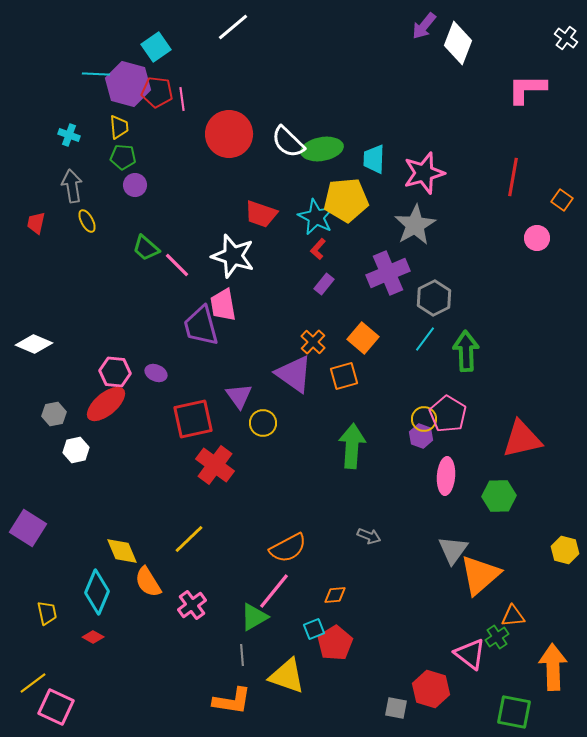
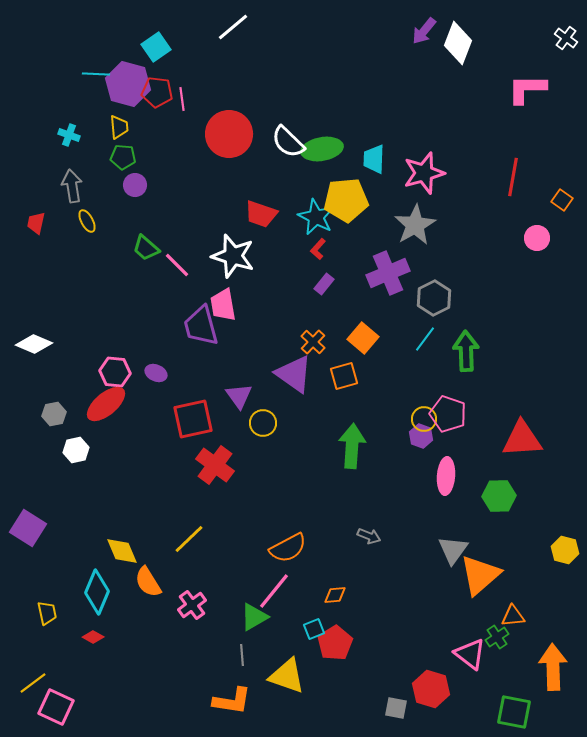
purple arrow at (424, 26): moved 5 px down
pink pentagon at (448, 414): rotated 12 degrees counterclockwise
red triangle at (522, 439): rotated 9 degrees clockwise
